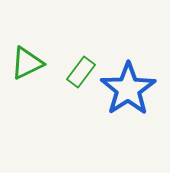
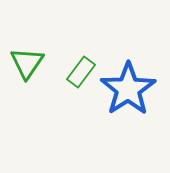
green triangle: rotated 30 degrees counterclockwise
